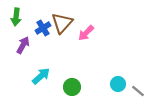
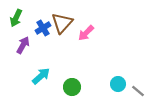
green arrow: moved 1 px down; rotated 18 degrees clockwise
